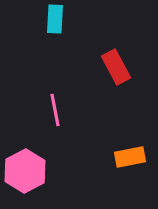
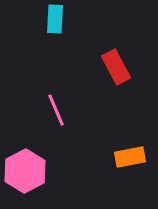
pink line: moved 1 px right; rotated 12 degrees counterclockwise
